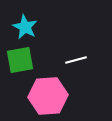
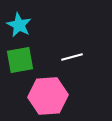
cyan star: moved 6 px left, 2 px up
white line: moved 4 px left, 3 px up
